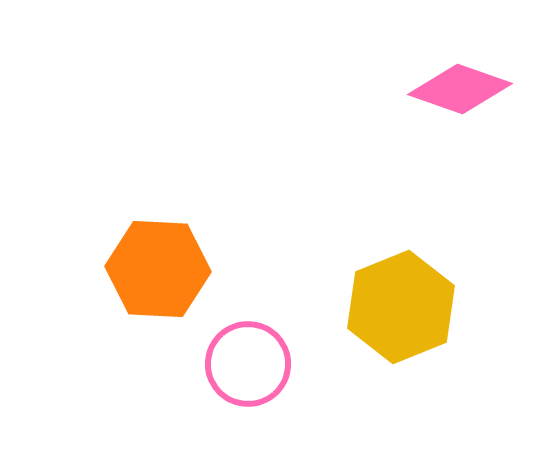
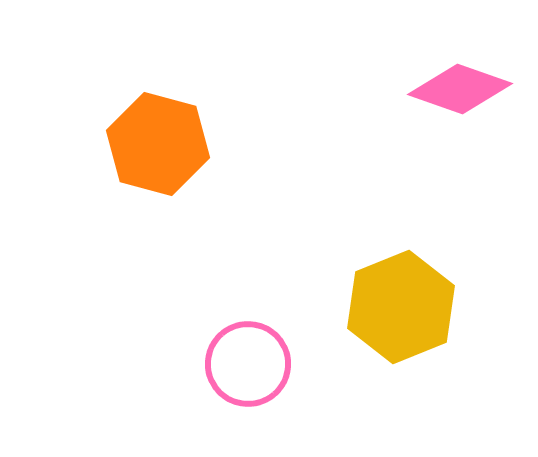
orange hexagon: moved 125 px up; rotated 12 degrees clockwise
